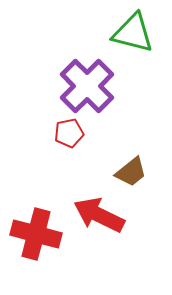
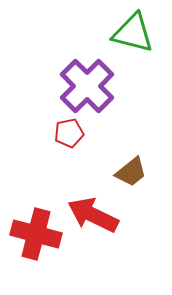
red arrow: moved 6 px left
